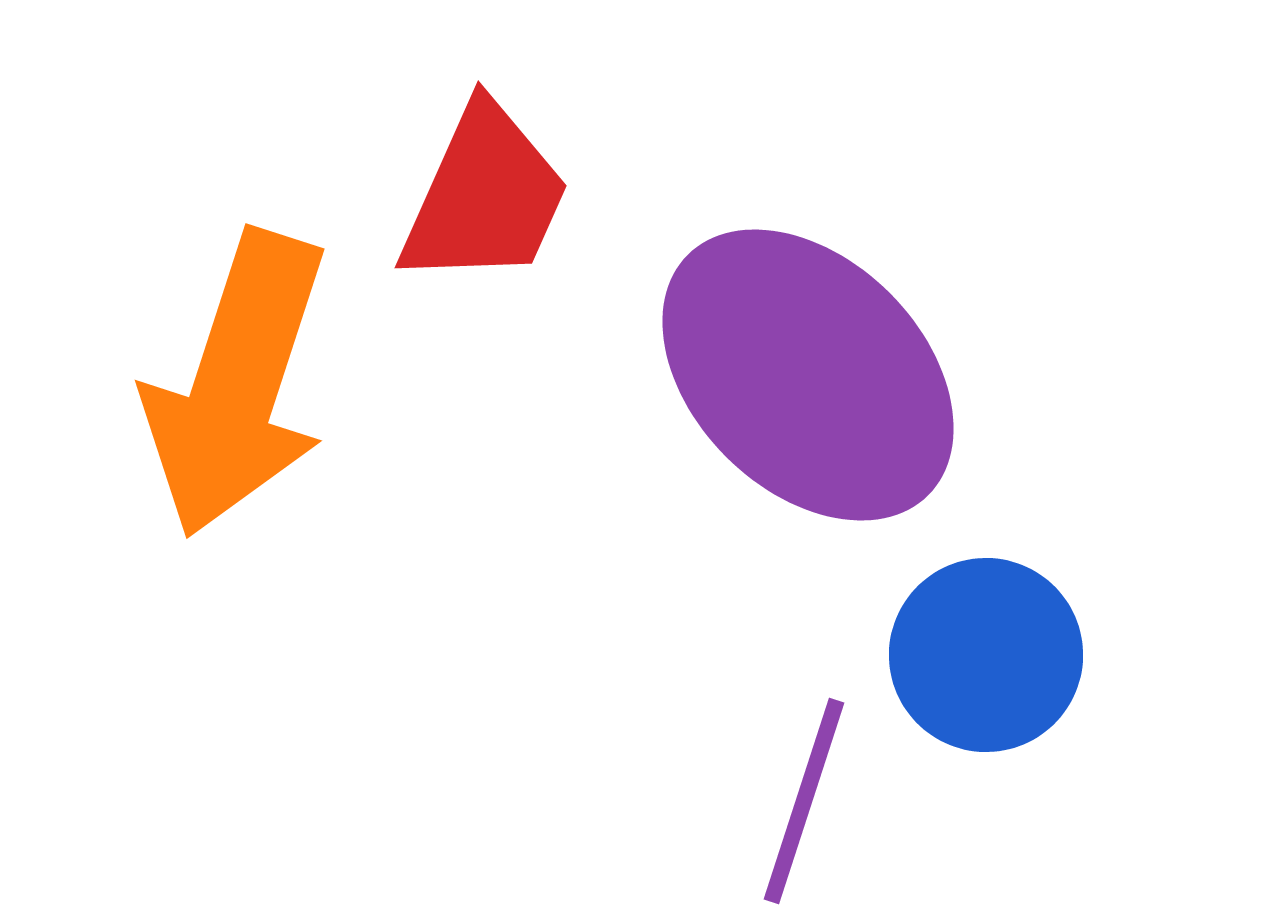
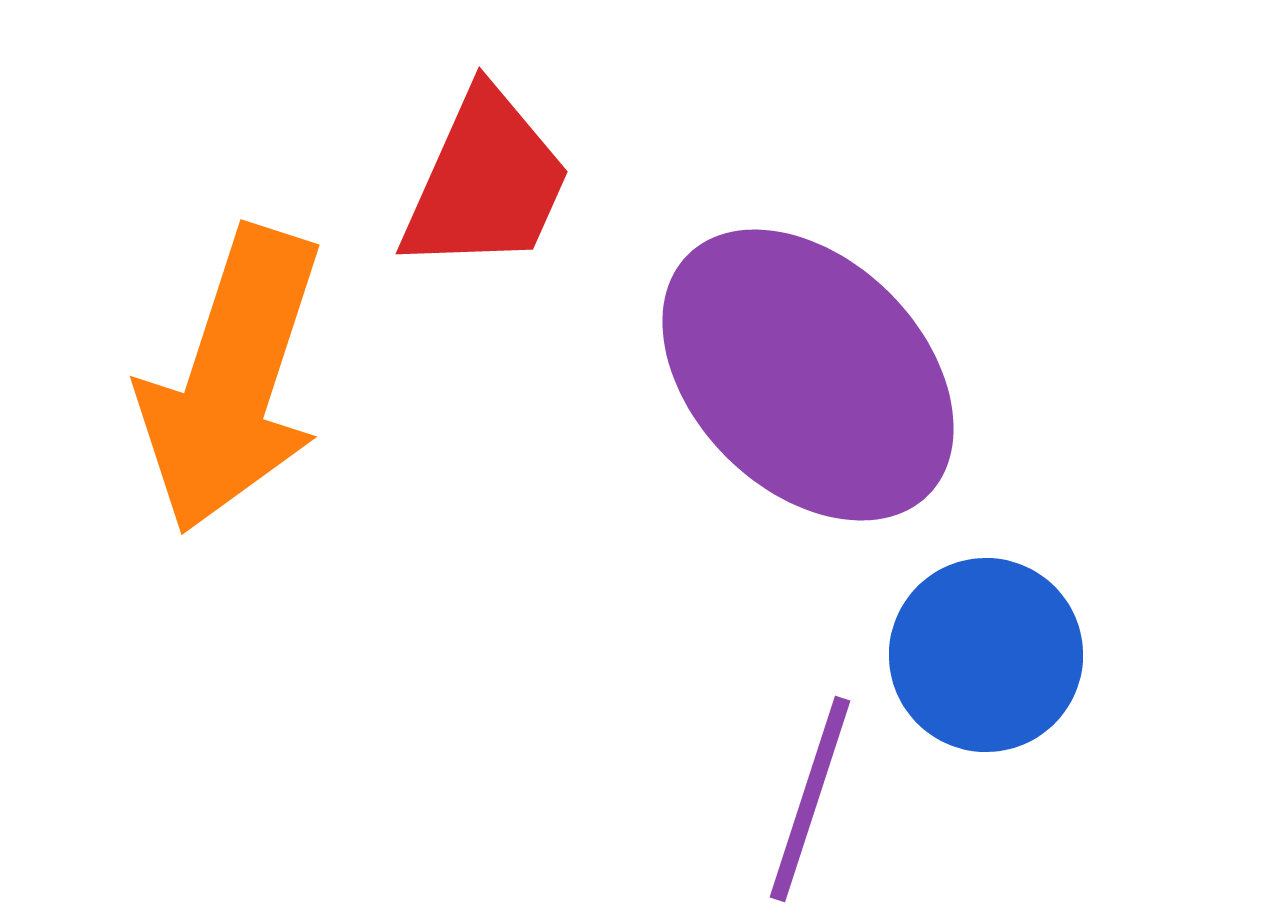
red trapezoid: moved 1 px right, 14 px up
orange arrow: moved 5 px left, 4 px up
purple line: moved 6 px right, 2 px up
